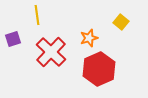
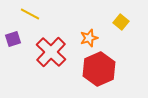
yellow line: moved 7 px left, 1 px up; rotated 54 degrees counterclockwise
